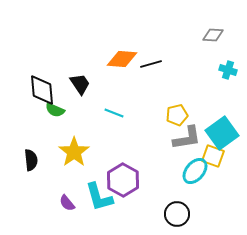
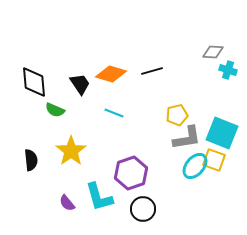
gray diamond: moved 17 px down
orange diamond: moved 11 px left, 15 px down; rotated 12 degrees clockwise
black line: moved 1 px right, 7 px down
black diamond: moved 8 px left, 8 px up
cyan square: rotated 32 degrees counterclockwise
yellow star: moved 3 px left, 1 px up
yellow square: moved 1 px right, 4 px down
cyan ellipse: moved 5 px up
purple hexagon: moved 8 px right, 7 px up; rotated 12 degrees clockwise
black circle: moved 34 px left, 5 px up
